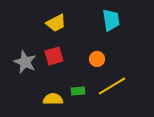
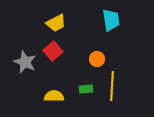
red square: moved 1 px left, 5 px up; rotated 24 degrees counterclockwise
yellow line: rotated 56 degrees counterclockwise
green rectangle: moved 8 px right, 2 px up
yellow semicircle: moved 1 px right, 3 px up
